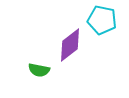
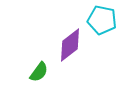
green semicircle: moved 2 px down; rotated 65 degrees counterclockwise
